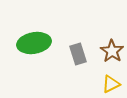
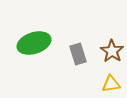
green ellipse: rotated 8 degrees counterclockwise
yellow triangle: rotated 18 degrees clockwise
